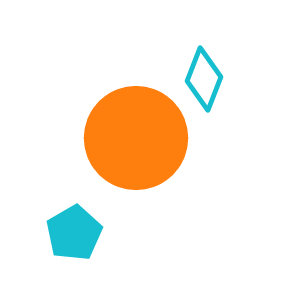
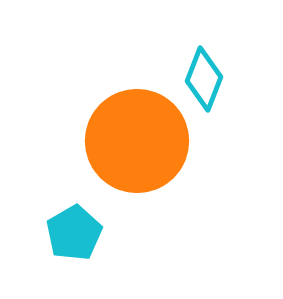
orange circle: moved 1 px right, 3 px down
